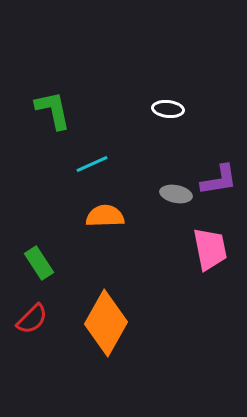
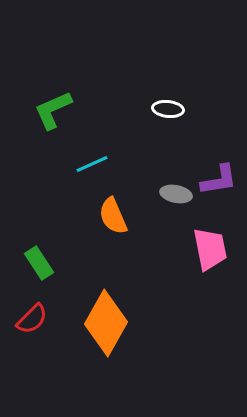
green L-shape: rotated 102 degrees counterclockwise
orange semicircle: moved 8 px right; rotated 111 degrees counterclockwise
